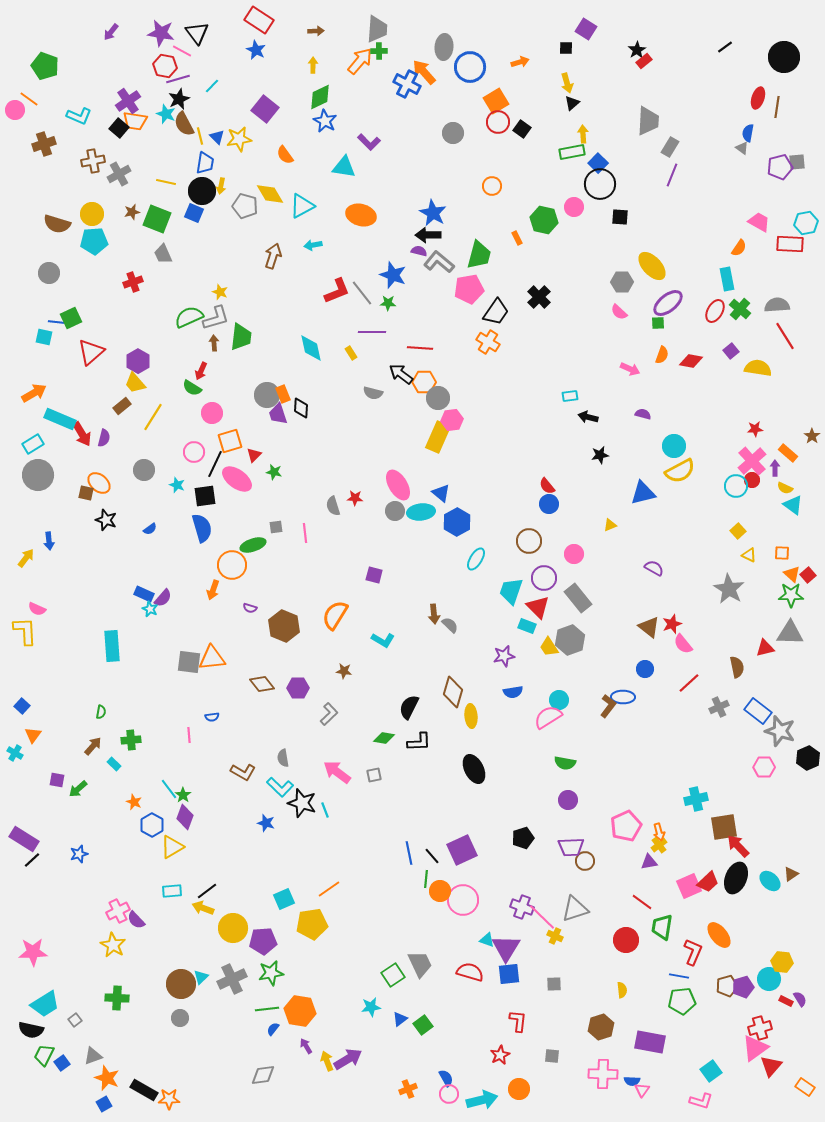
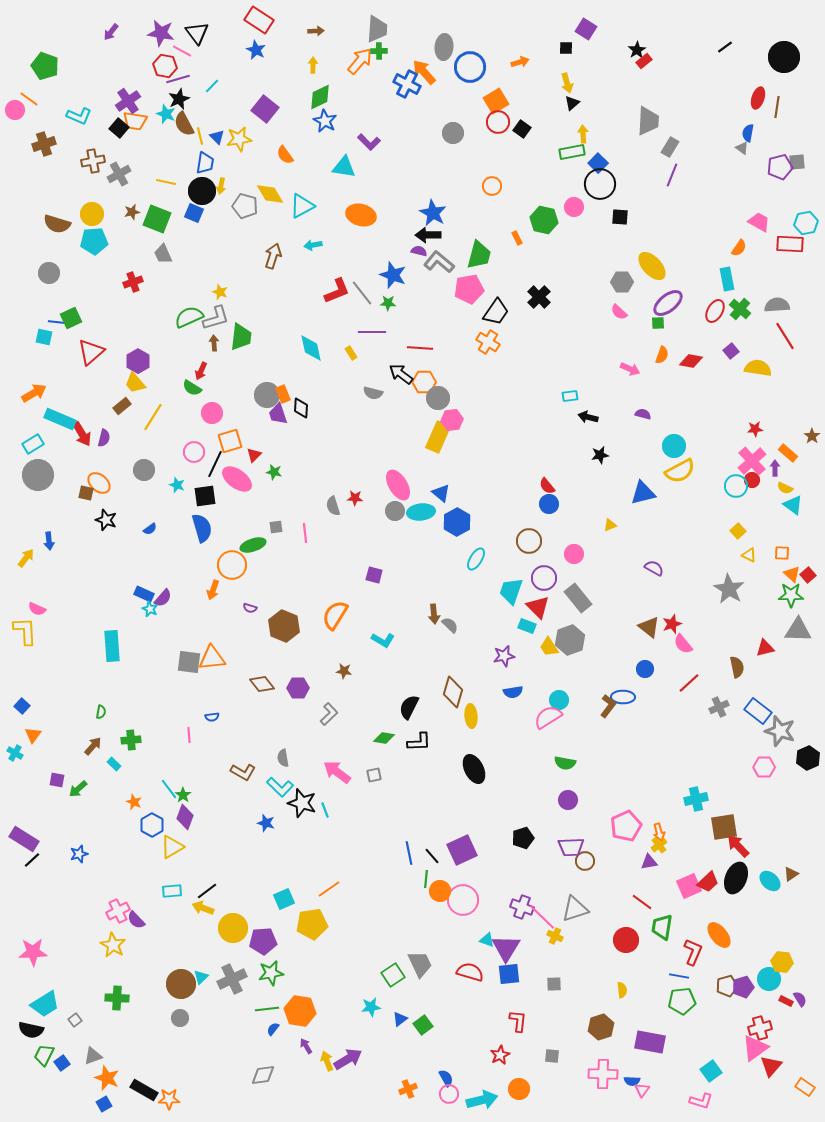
gray triangle at (790, 633): moved 8 px right, 3 px up
